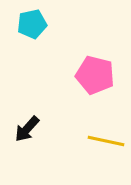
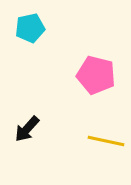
cyan pentagon: moved 2 px left, 4 px down
pink pentagon: moved 1 px right
